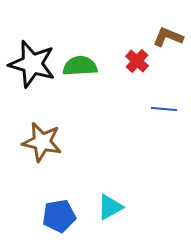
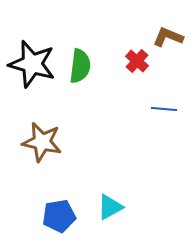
green semicircle: rotated 100 degrees clockwise
